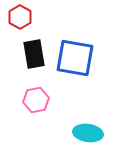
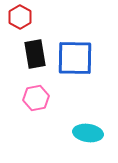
black rectangle: moved 1 px right
blue square: rotated 9 degrees counterclockwise
pink hexagon: moved 2 px up
